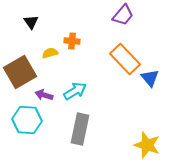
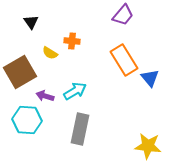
yellow semicircle: rotated 133 degrees counterclockwise
orange rectangle: moved 1 px left, 1 px down; rotated 12 degrees clockwise
purple arrow: moved 1 px right, 1 px down
yellow star: moved 1 px right, 1 px down; rotated 12 degrees counterclockwise
